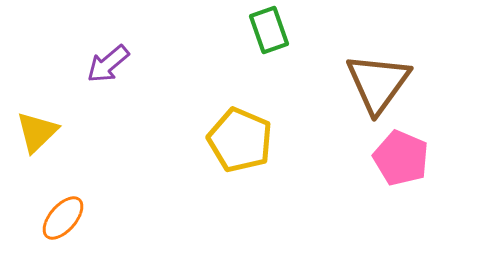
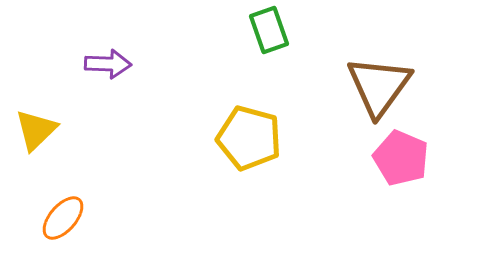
purple arrow: rotated 138 degrees counterclockwise
brown triangle: moved 1 px right, 3 px down
yellow triangle: moved 1 px left, 2 px up
yellow pentagon: moved 9 px right, 2 px up; rotated 8 degrees counterclockwise
